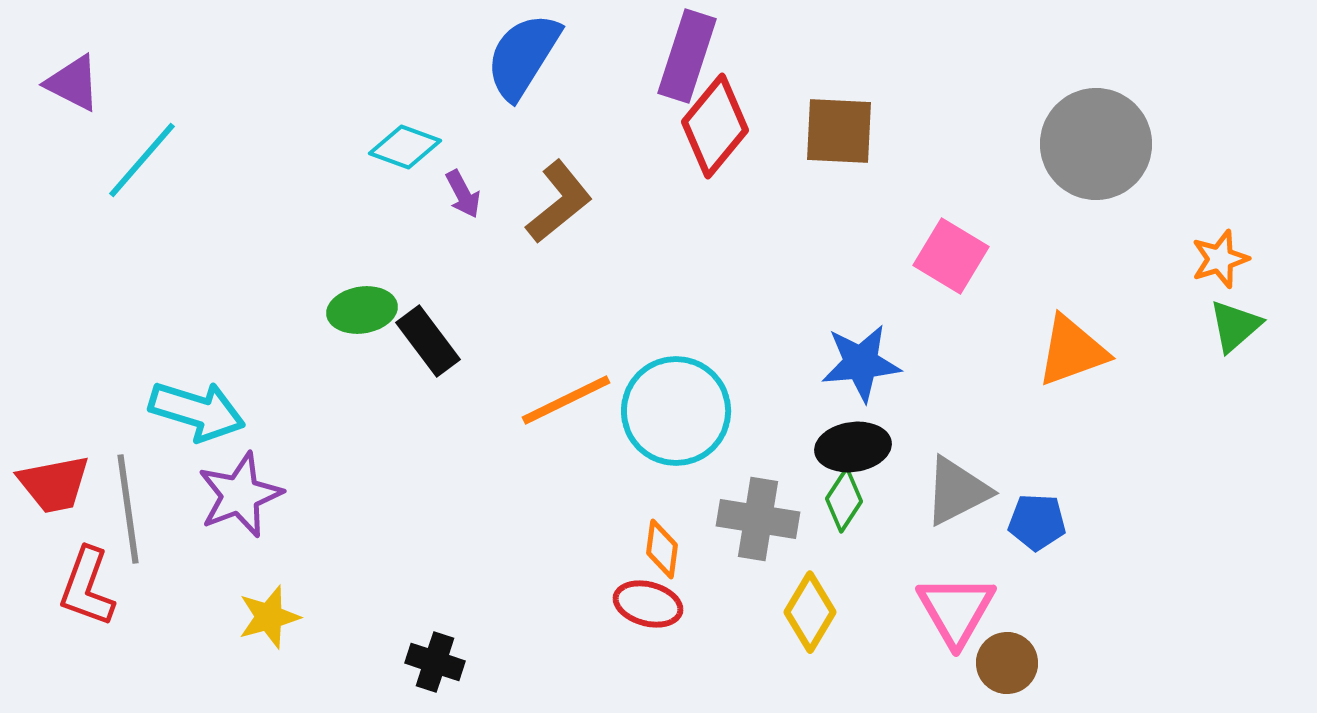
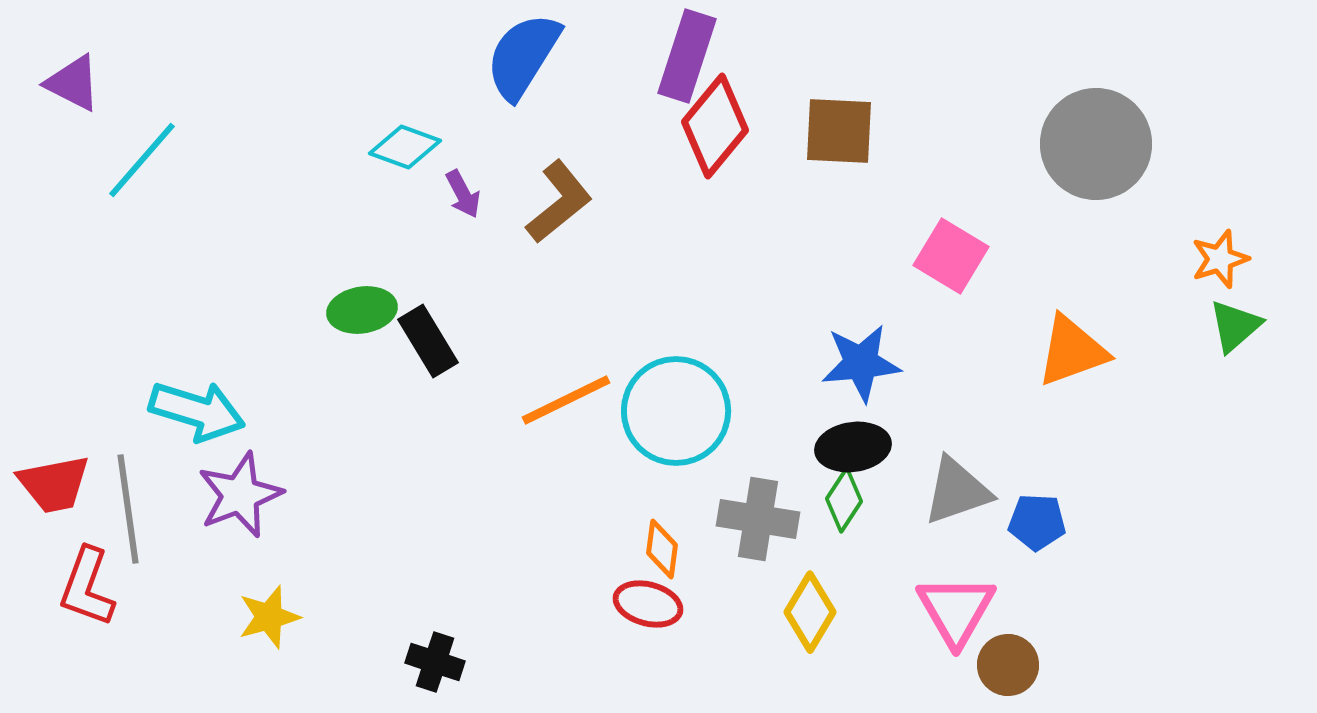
black rectangle: rotated 6 degrees clockwise
gray triangle: rotated 8 degrees clockwise
brown circle: moved 1 px right, 2 px down
